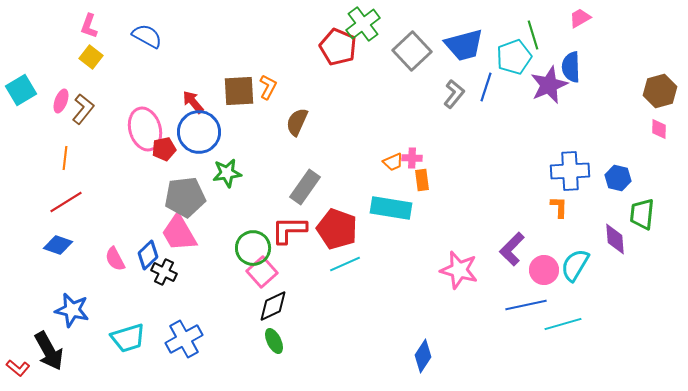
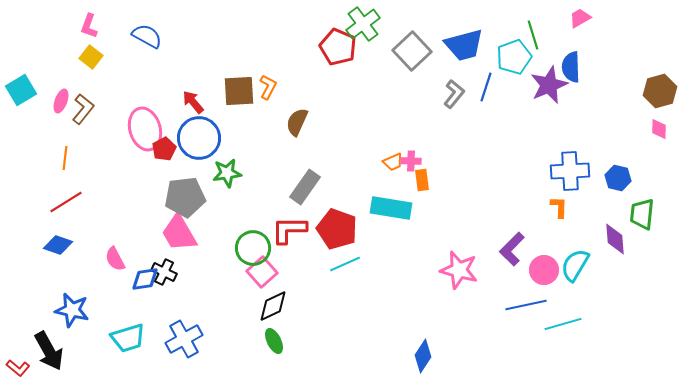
blue circle at (199, 132): moved 6 px down
red pentagon at (164, 149): rotated 15 degrees counterclockwise
pink cross at (412, 158): moved 1 px left, 3 px down
blue diamond at (148, 255): moved 3 px left, 24 px down; rotated 36 degrees clockwise
